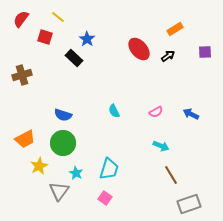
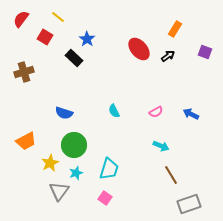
orange rectangle: rotated 28 degrees counterclockwise
red square: rotated 14 degrees clockwise
purple square: rotated 24 degrees clockwise
brown cross: moved 2 px right, 3 px up
blue semicircle: moved 1 px right, 2 px up
orange trapezoid: moved 1 px right, 2 px down
green circle: moved 11 px right, 2 px down
yellow star: moved 11 px right, 3 px up
cyan star: rotated 24 degrees clockwise
